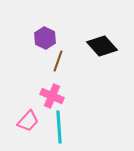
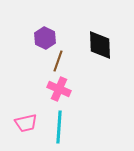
black diamond: moved 2 px left, 1 px up; rotated 40 degrees clockwise
pink cross: moved 7 px right, 7 px up
pink trapezoid: moved 2 px left, 2 px down; rotated 35 degrees clockwise
cyan line: rotated 8 degrees clockwise
